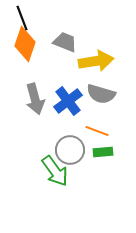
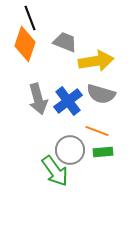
black line: moved 8 px right
gray arrow: moved 3 px right
